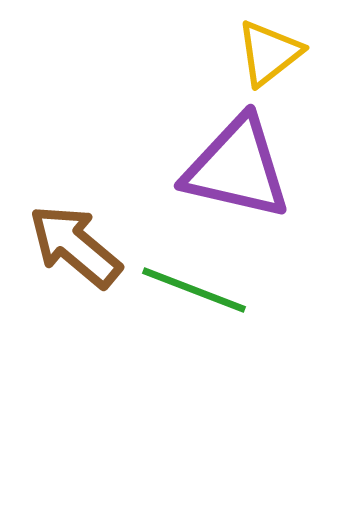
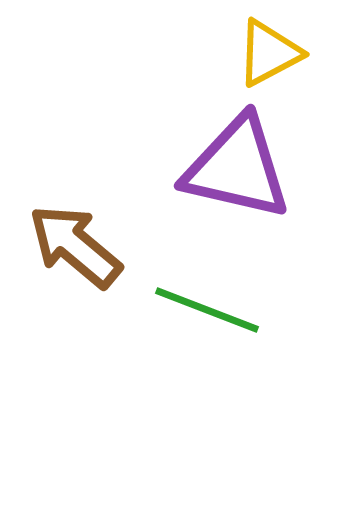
yellow triangle: rotated 10 degrees clockwise
green line: moved 13 px right, 20 px down
